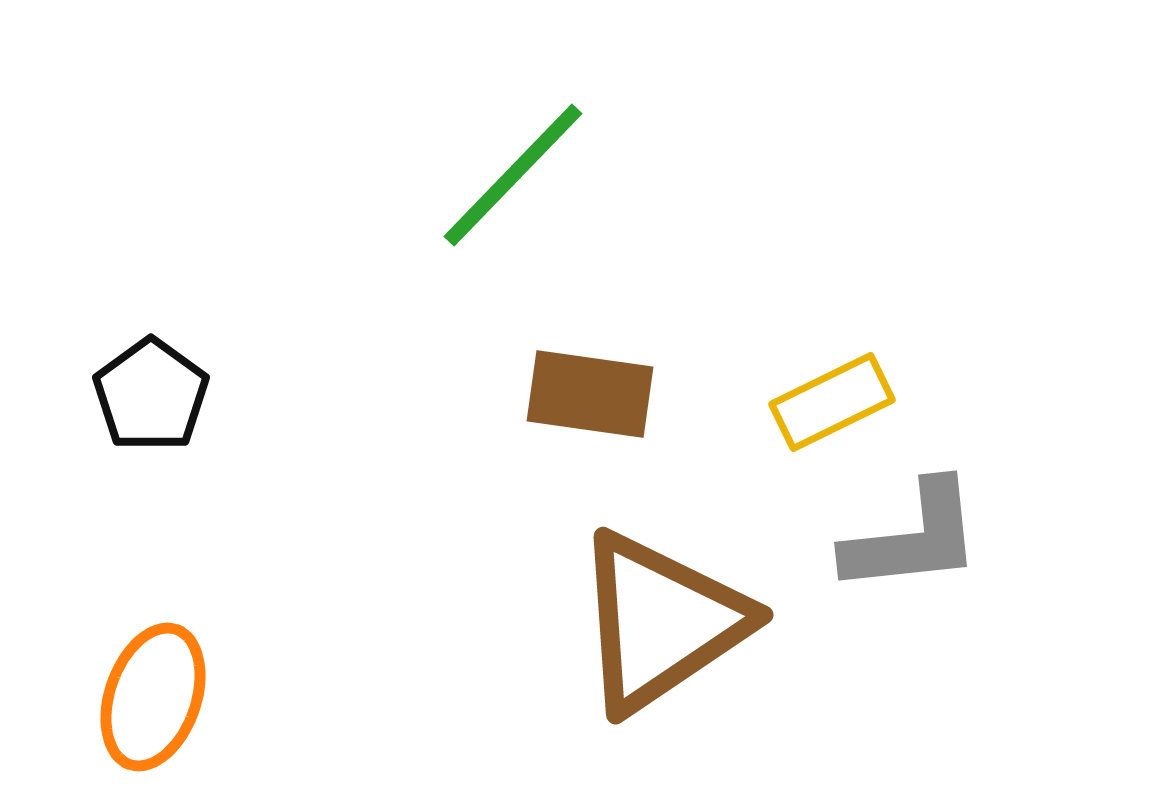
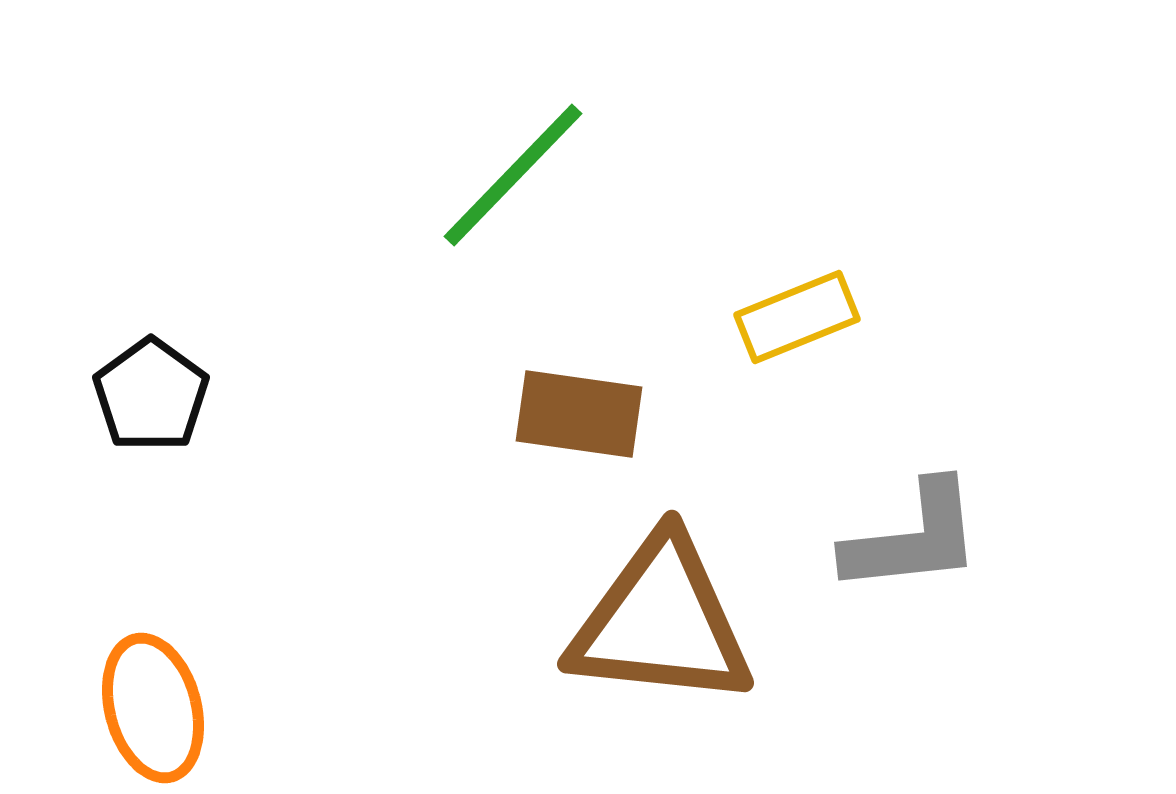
brown rectangle: moved 11 px left, 20 px down
yellow rectangle: moved 35 px left, 85 px up; rotated 4 degrees clockwise
brown triangle: rotated 40 degrees clockwise
orange ellipse: moved 11 px down; rotated 34 degrees counterclockwise
